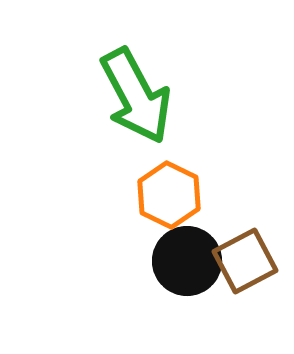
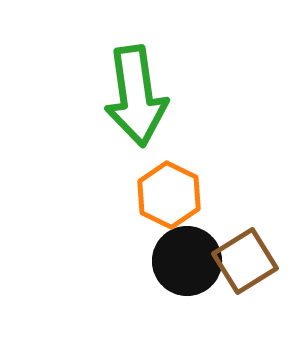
green arrow: rotated 20 degrees clockwise
brown square: rotated 4 degrees counterclockwise
